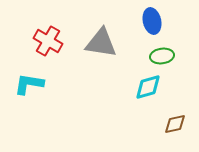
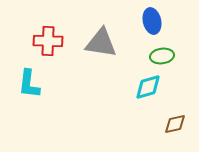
red cross: rotated 28 degrees counterclockwise
cyan L-shape: rotated 92 degrees counterclockwise
